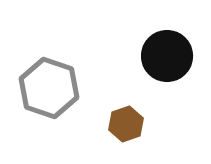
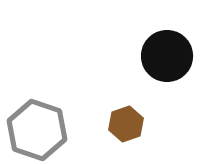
gray hexagon: moved 12 px left, 42 px down
